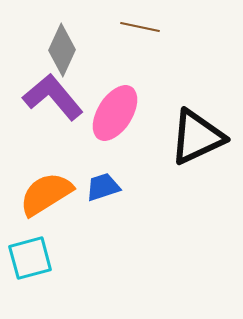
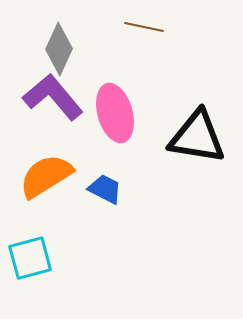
brown line: moved 4 px right
gray diamond: moved 3 px left, 1 px up
pink ellipse: rotated 48 degrees counterclockwise
black triangle: rotated 34 degrees clockwise
blue trapezoid: moved 2 px right, 2 px down; rotated 45 degrees clockwise
orange semicircle: moved 18 px up
